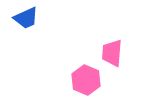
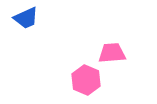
pink trapezoid: rotated 80 degrees clockwise
